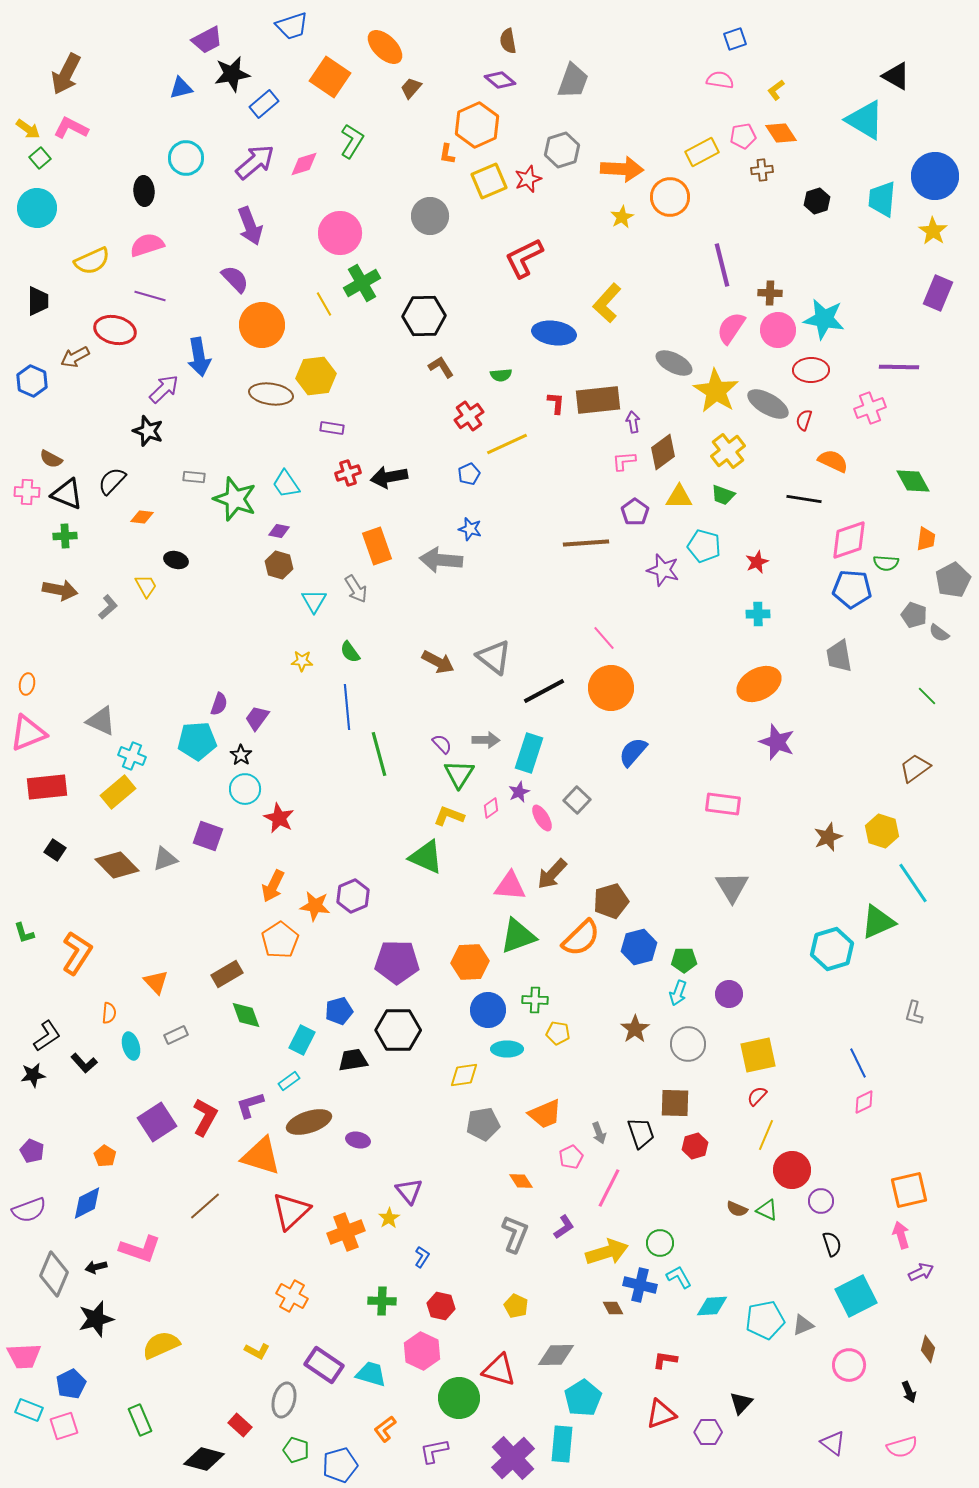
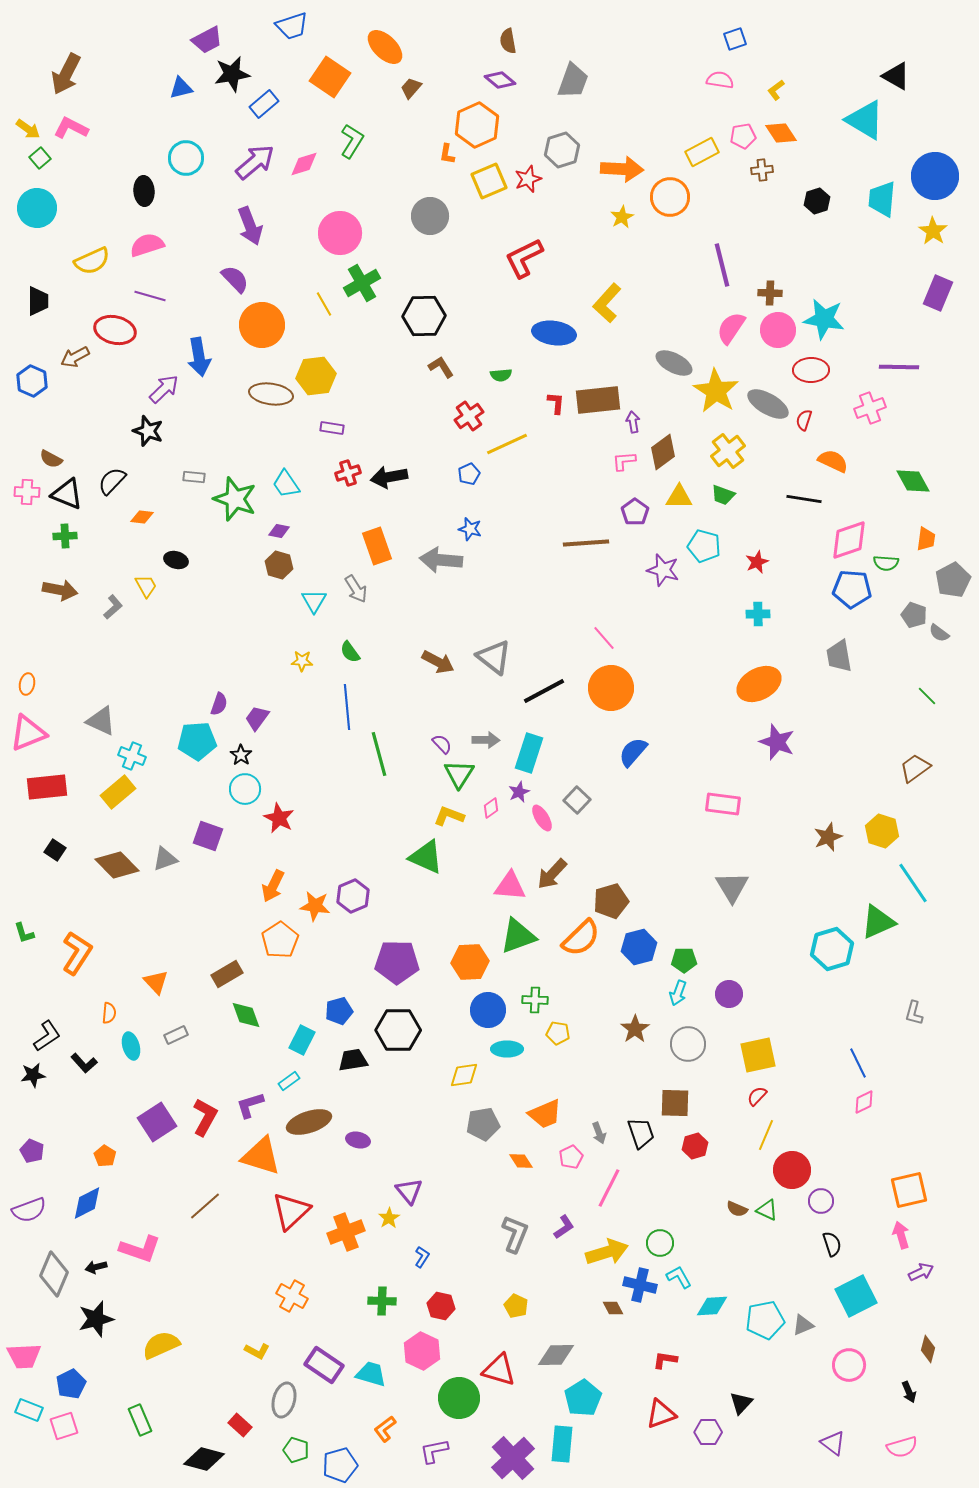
gray L-shape at (108, 607): moved 5 px right
orange diamond at (521, 1181): moved 20 px up
